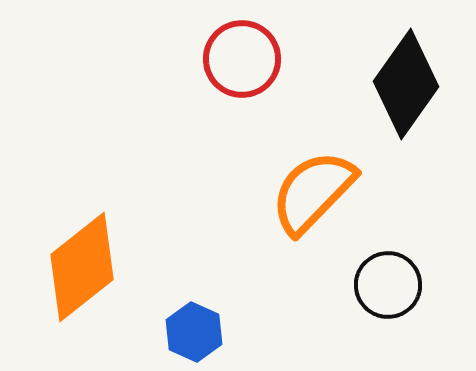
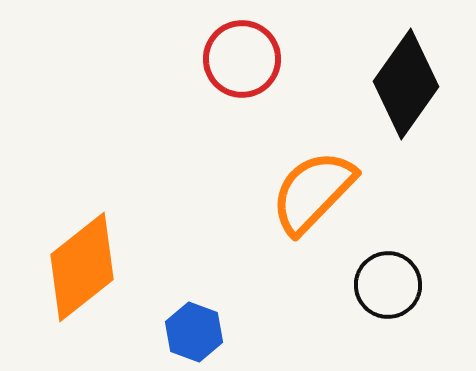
blue hexagon: rotated 4 degrees counterclockwise
